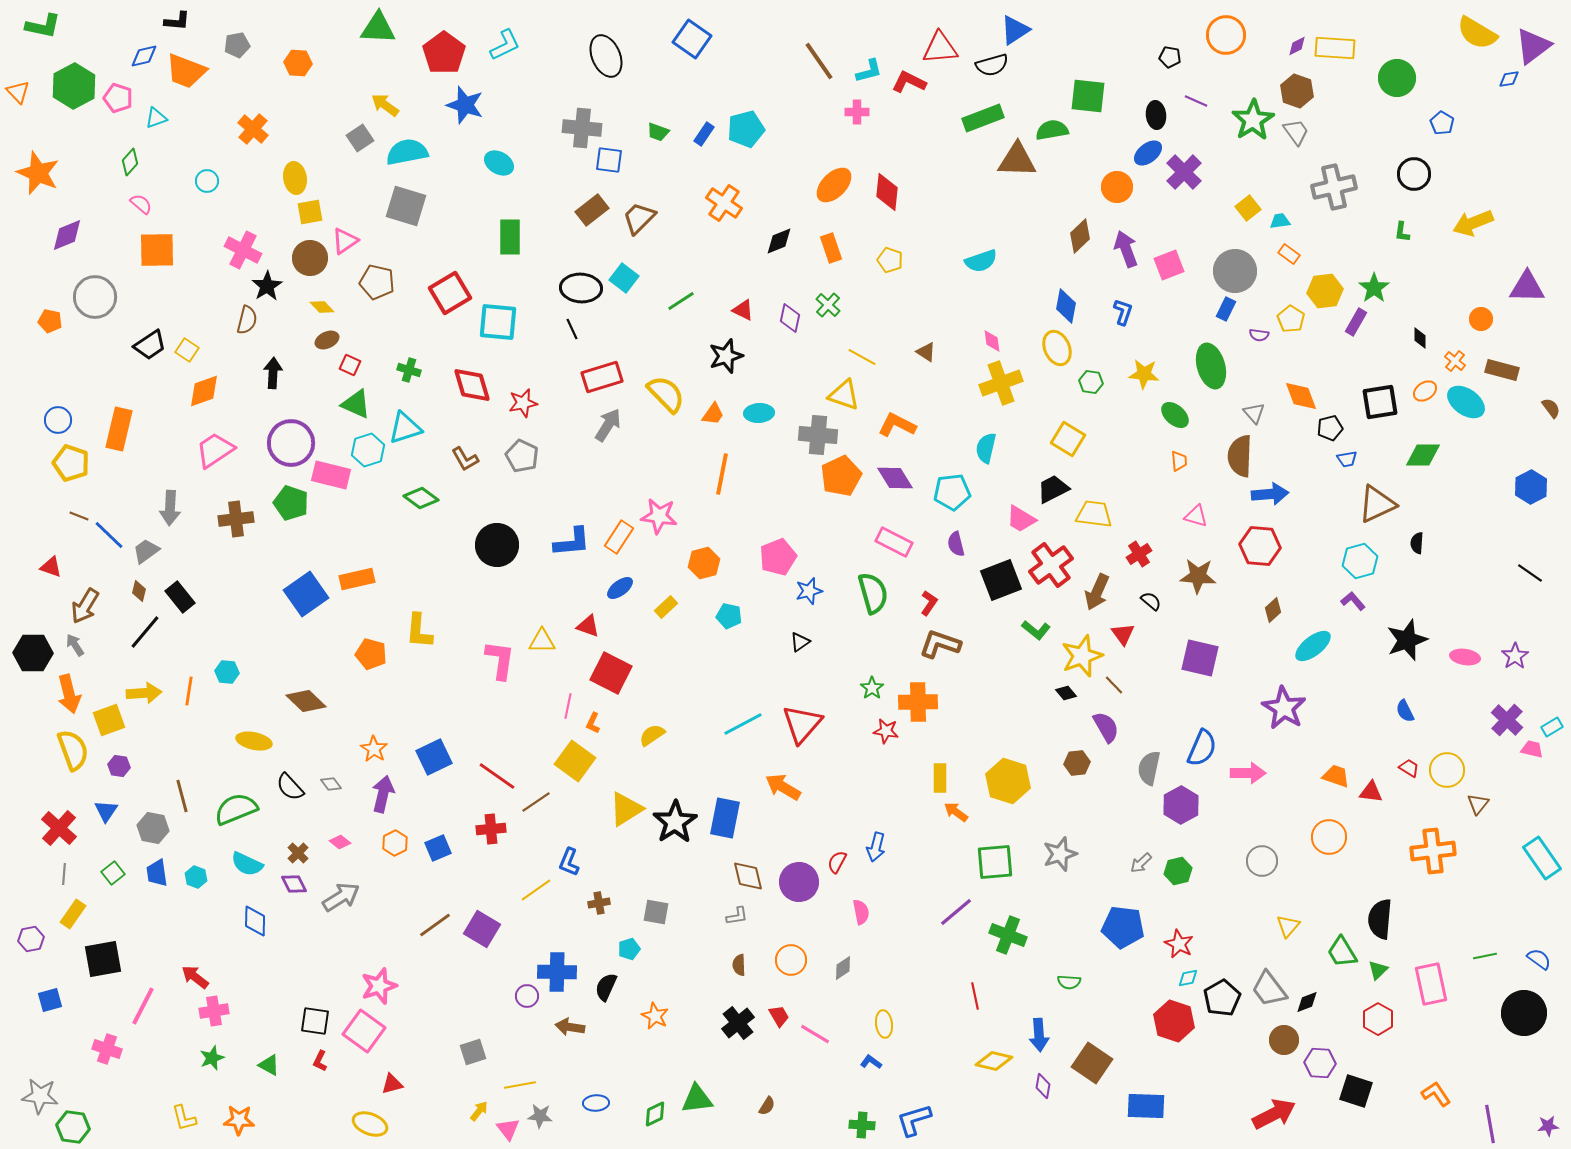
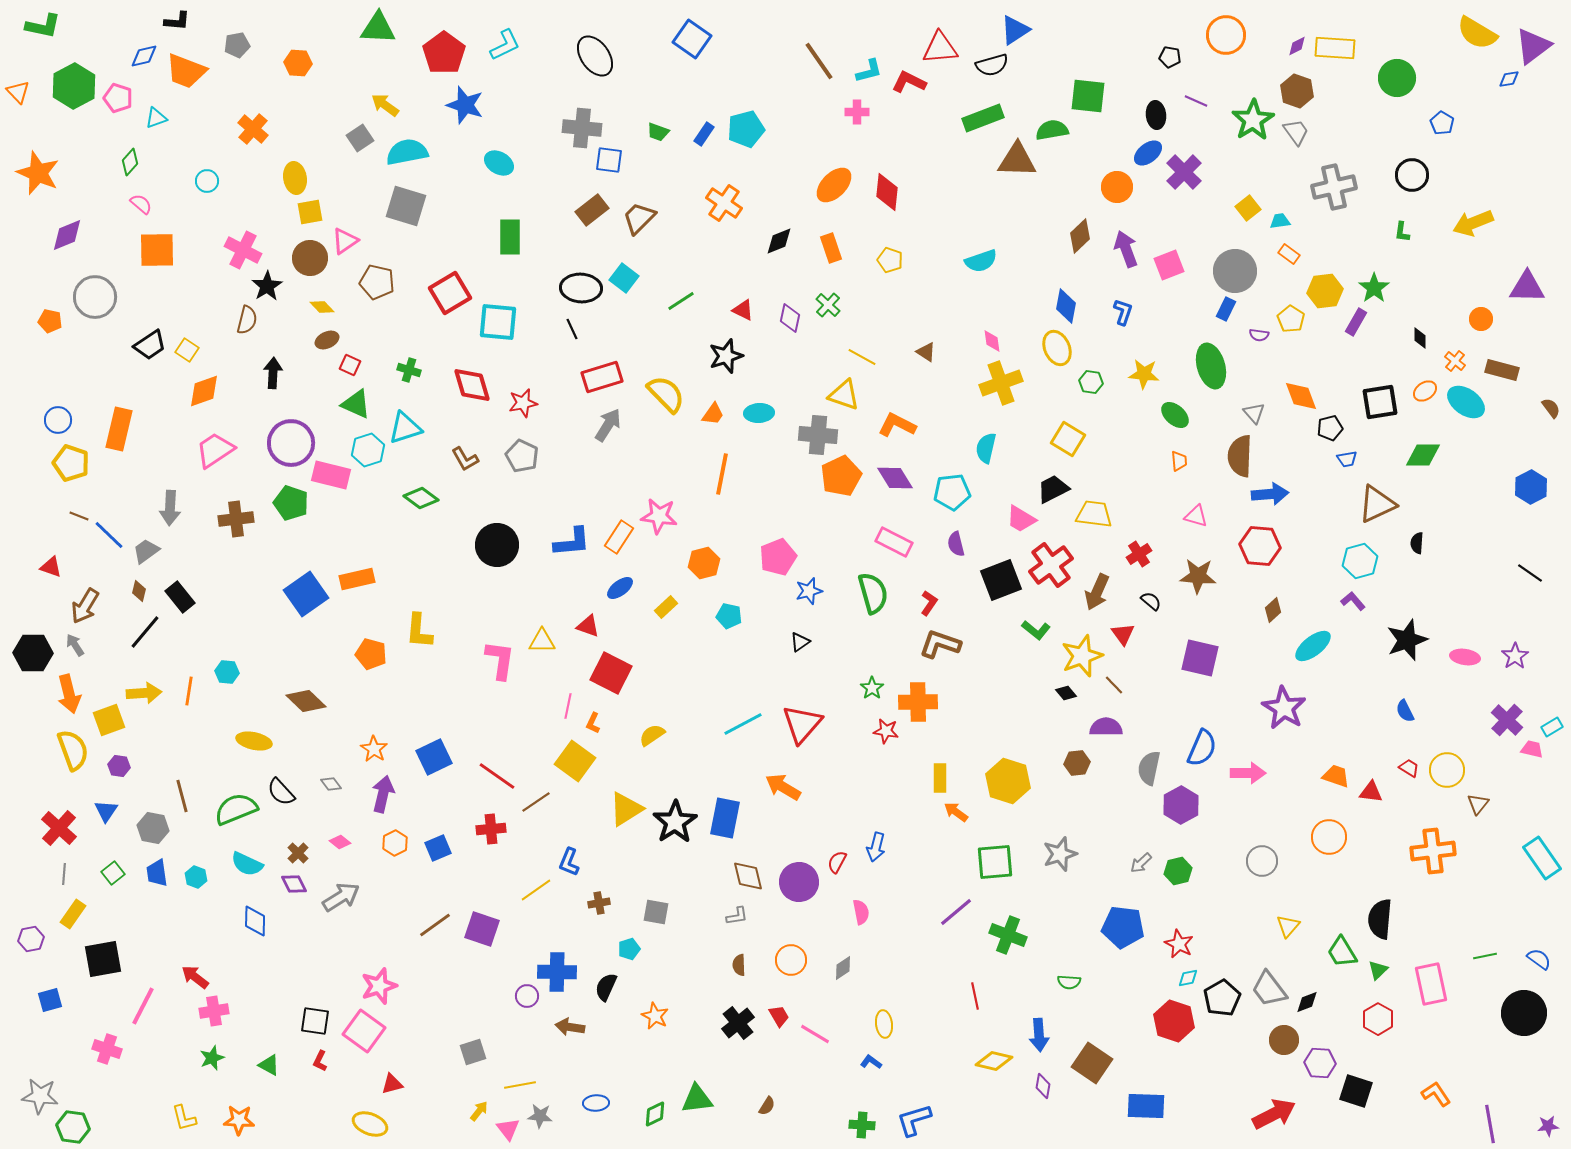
black ellipse at (606, 56): moved 11 px left; rotated 12 degrees counterclockwise
black circle at (1414, 174): moved 2 px left, 1 px down
purple semicircle at (1106, 727): rotated 60 degrees counterclockwise
black semicircle at (290, 787): moved 9 px left, 5 px down
purple square at (482, 929): rotated 12 degrees counterclockwise
